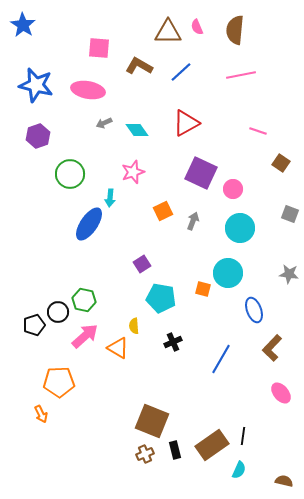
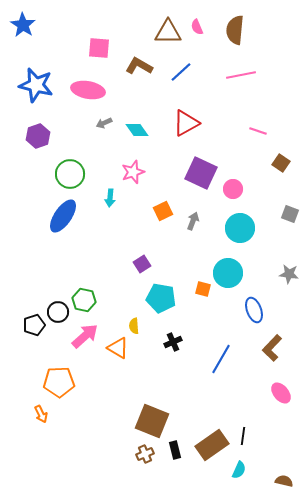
blue ellipse at (89, 224): moved 26 px left, 8 px up
